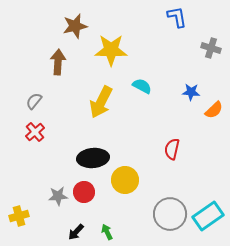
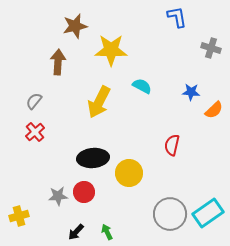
yellow arrow: moved 2 px left
red semicircle: moved 4 px up
yellow circle: moved 4 px right, 7 px up
cyan rectangle: moved 3 px up
